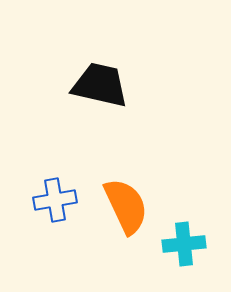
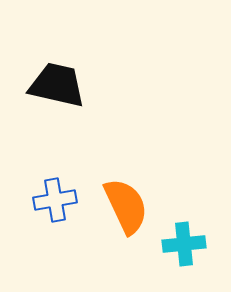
black trapezoid: moved 43 px left
